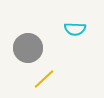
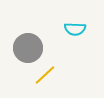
yellow line: moved 1 px right, 4 px up
